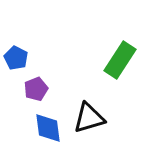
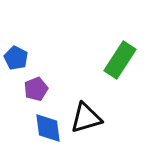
black triangle: moved 3 px left
